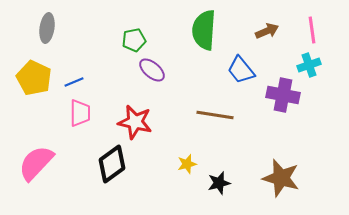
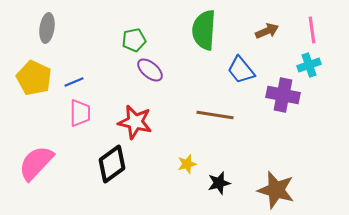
purple ellipse: moved 2 px left
brown star: moved 5 px left, 12 px down
